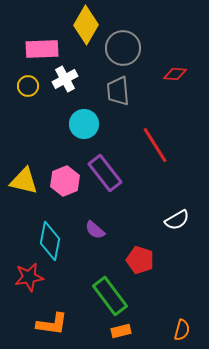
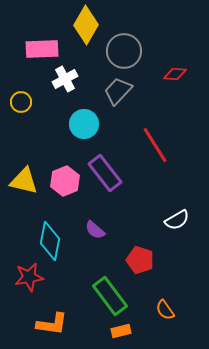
gray circle: moved 1 px right, 3 px down
yellow circle: moved 7 px left, 16 px down
gray trapezoid: rotated 48 degrees clockwise
orange semicircle: moved 17 px left, 20 px up; rotated 130 degrees clockwise
